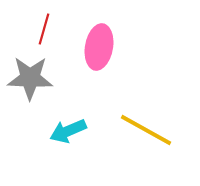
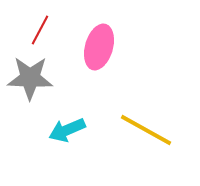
red line: moved 4 px left, 1 px down; rotated 12 degrees clockwise
pink ellipse: rotated 6 degrees clockwise
cyan arrow: moved 1 px left, 1 px up
